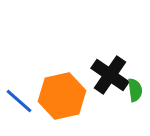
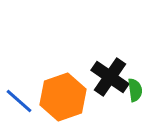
black cross: moved 2 px down
orange hexagon: moved 1 px right, 1 px down; rotated 6 degrees counterclockwise
